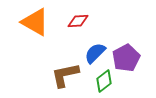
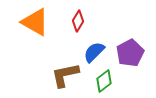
red diamond: rotated 55 degrees counterclockwise
blue semicircle: moved 1 px left, 1 px up
purple pentagon: moved 4 px right, 5 px up
